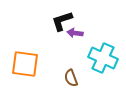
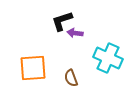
cyan cross: moved 5 px right
orange square: moved 8 px right, 4 px down; rotated 12 degrees counterclockwise
